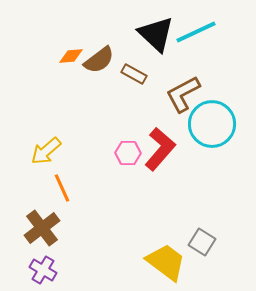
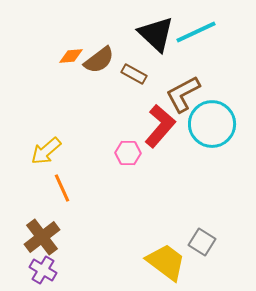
red L-shape: moved 23 px up
brown cross: moved 9 px down
